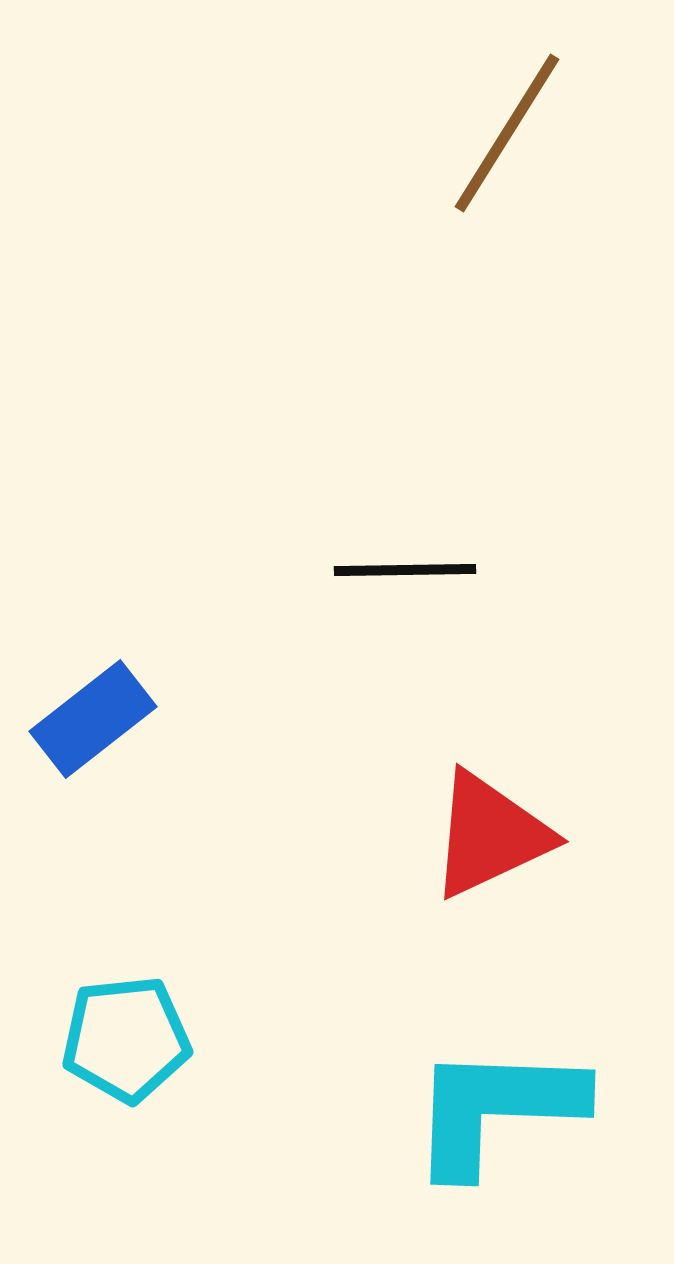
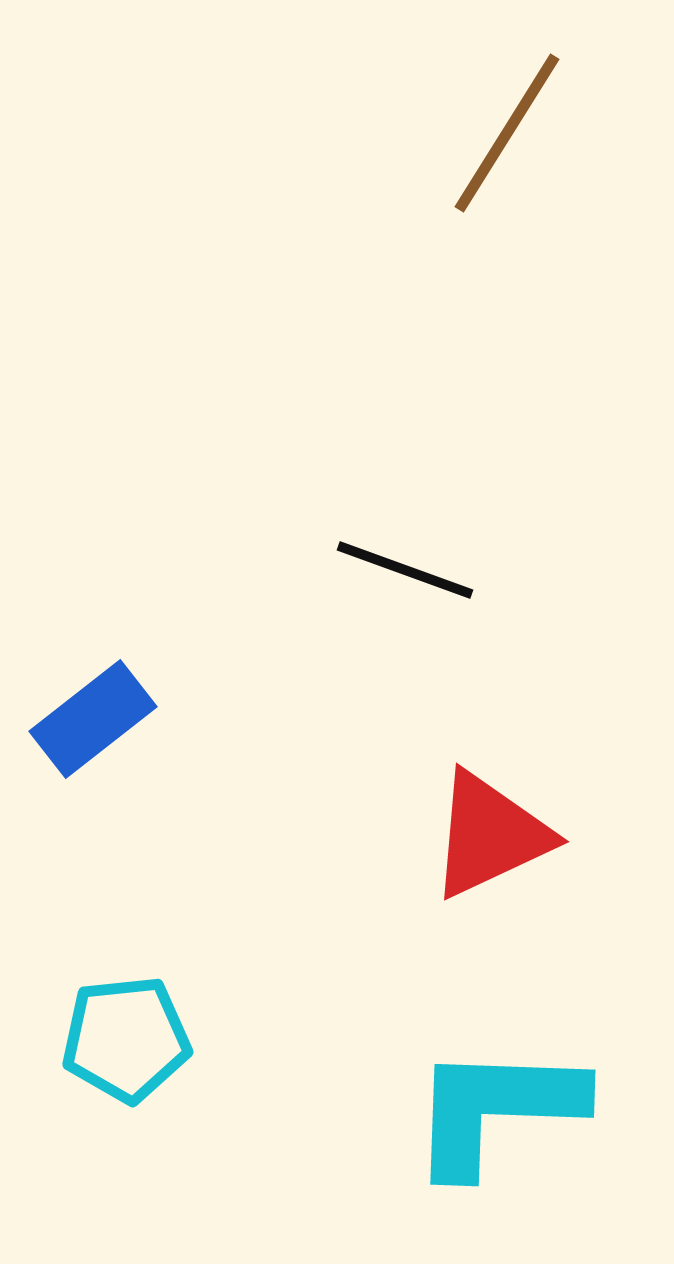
black line: rotated 21 degrees clockwise
